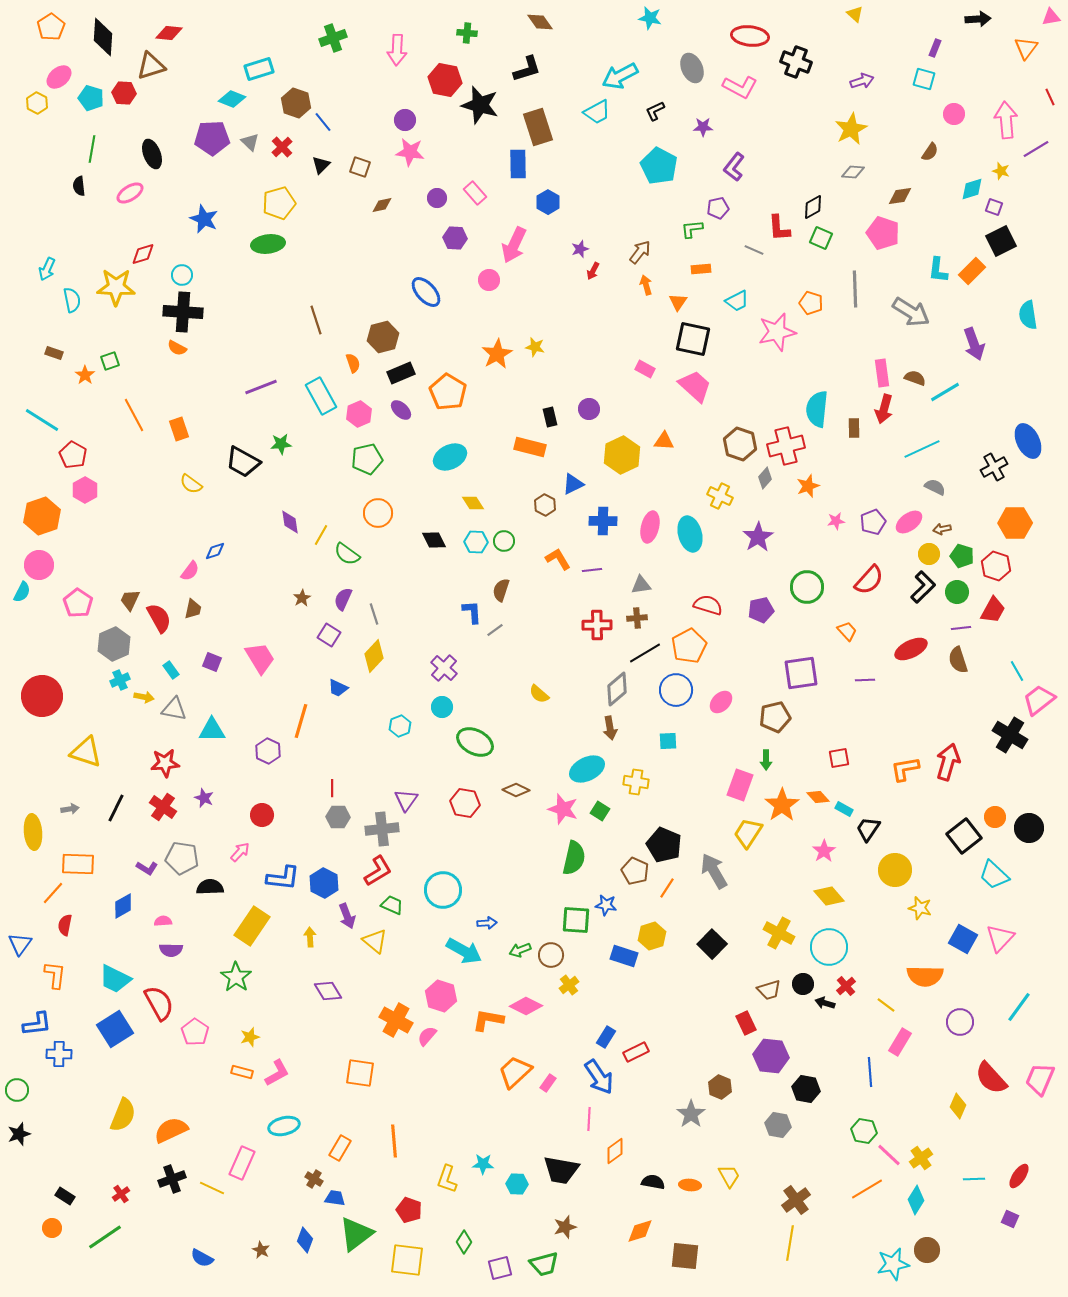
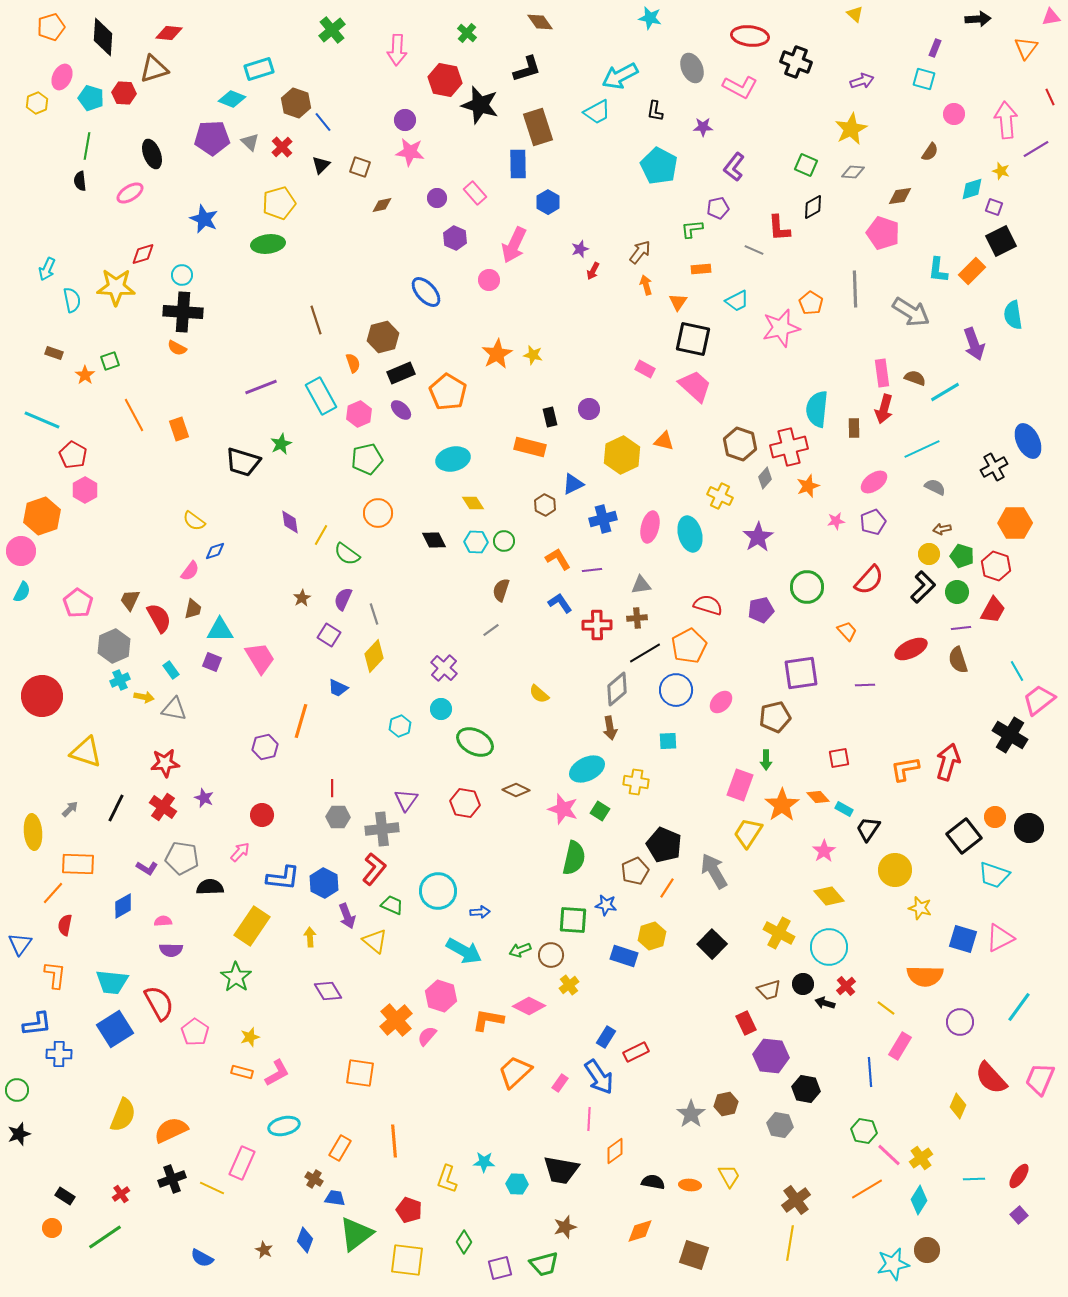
orange pentagon at (51, 27): rotated 16 degrees clockwise
green cross at (467, 33): rotated 36 degrees clockwise
green cross at (333, 38): moved 1 px left, 8 px up; rotated 20 degrees counterclockwise
brown triangle at (151, 66): moved 3 px right, 3 px down
pink ellipse at (59, 77): moved 3 px right; rotated 25 degrees counterclockwise
yellow hexagon at (37, 103): rotated 10 degrees clockwise
black L-shape at (655, 111): rotated 55 degrees counterclockwise
green line at (92, 149): moved 5 px left, 3 px up
black semicircle at (79, 186): moved 1 px right, 5 px up
purple hexagon at (455, 238): rotated 20 degrees clockwise
green square at (821, 238): moved 15 px left, 73 px up
orange pentagon at (811, 303): rotated 15 degrees clockwise
cyan semicircle at (1028, 315): moved 15 px left
pink star at (777, 332): moved 4 px right, 4 px up
yellow star at (535, 347): moved 2 px left, 8 px down
cyan line at (42, 420): rotated 9 degrees counterclockwise
orange triangle at (664, 441): rotated 10 degrees clockwise
green star at (281, 444): rotated 20 degrees counterclockwise
red cross at (786, 446): moved 3 px right, 1 px down
cyan ellipse at (450, 457): moved 3 px right, 2 px down; rotated 12 degrees clockwise
black trapezoid at (243, 462): rotated 12 degrees counterclockwise
yellow semicircle at (191, 484): moved 3 px right, 37 px down
blue cross at (603, 521): moved 2 px up; rotated 16 degrees counterclockwise
pink ellipse at (909, 522): moved 35 px left, 40 px up
pink circle at (39, 565): moved 18 px left, 14 px up
blue L-shape at (472, 612): moved 88 px right, 9 px up; rotated 30 degrees counterclockwise
gray line at (495, 630): moved 4 px left
gray hexagon at (114, 644): moved 2 px down
purple line at (865, 680): moved 5 px down
cyan circle at (442, 707): moved 1 px left, 2 px down
cyan triangle at (212, 730): moved 8 px right, 100 px up
purple hexagon at (268, 751): moved 3 px left, 4 px up; rotated 20 degrees clockwise
gray arrow at (70, 809): rotated 36 degrees counterclockwise
red L-shape at (378, 871): moved 4 px left, 2 px up; rotated 20 degrees counterclockwise
brown pentagon at (635, 871): rotated 24 degrees clockwise
cyan trapezoid at (994, 875): rotated 24 degrees counterclockwise
cyan circle at (443, 890): moved 5 px left, 1 px down
green square at (576, 920): moved 3 px left
blue arrow at (487, 923): moved 7 px left, 11 px up
pink triangle at (1000, 938): rotated 20 degrees clockwise
blue square at (963, 939): rotated 12 degrees counterclockwise
cyan trapezoid at (115, 979): moved 3 px left, 3 px down; rotated 20 degrees counterclockwise
yellow line at (886, 1005): moved 3 px down
pink diamond at (526, 1006): moved 3 px right
orange cross at (396, 1020): rotated 20 degrees clockwise
pink rectangle at (900, 1042): moved 4 px down
pink rectangle at (548, 1083): moved 12 px right
brown hexagon at (720, 1087): moved 6 px right, 17 px down; rotated 25 degrees clockwise
gray hexagon at (778, 1125): moved 2 px right
cyan star at (483, 1164): moved 1 px right, 2 px up
cyan diamond at (916, 1200): moved 3 px right
purple square at (1010, 1219): moved 9 px right, 4 px up; rotated 24 degrees clockwise
brown star at (261, 1250): moved 3 px right
brown square at (685, 1256): moved 9 px right, 1 px up; rotated 12 degrees clockwise
